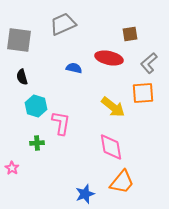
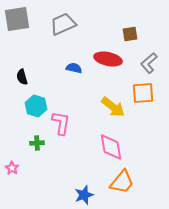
gray square: moved 2 px left, 21 px up; rotated 16 degrees counterclockwise
red ellipse: moved 1 px left, 1 px down
blue star: moved 1 px left, 1 px down
